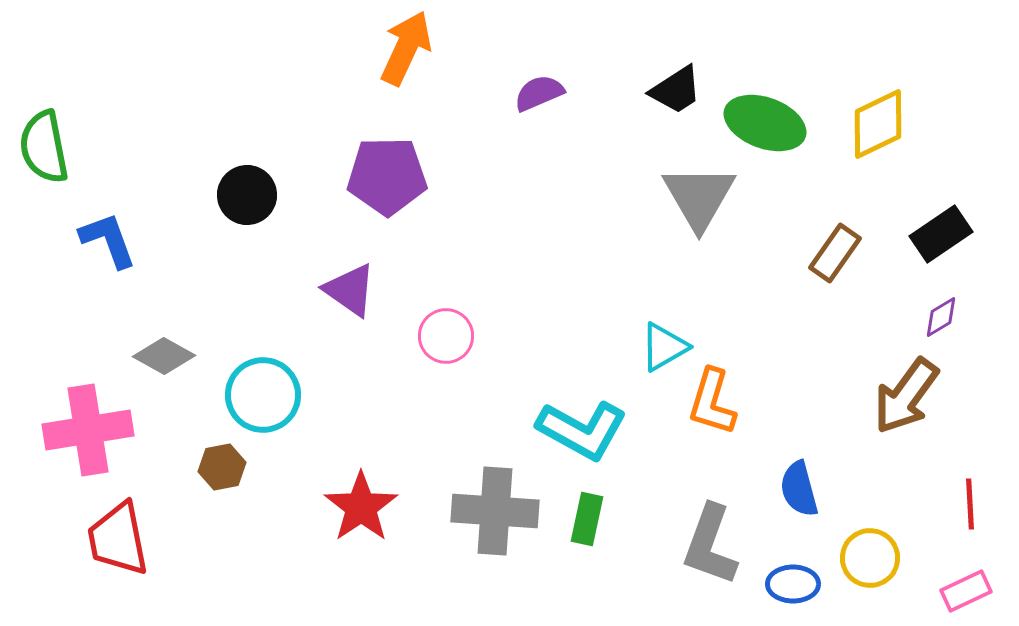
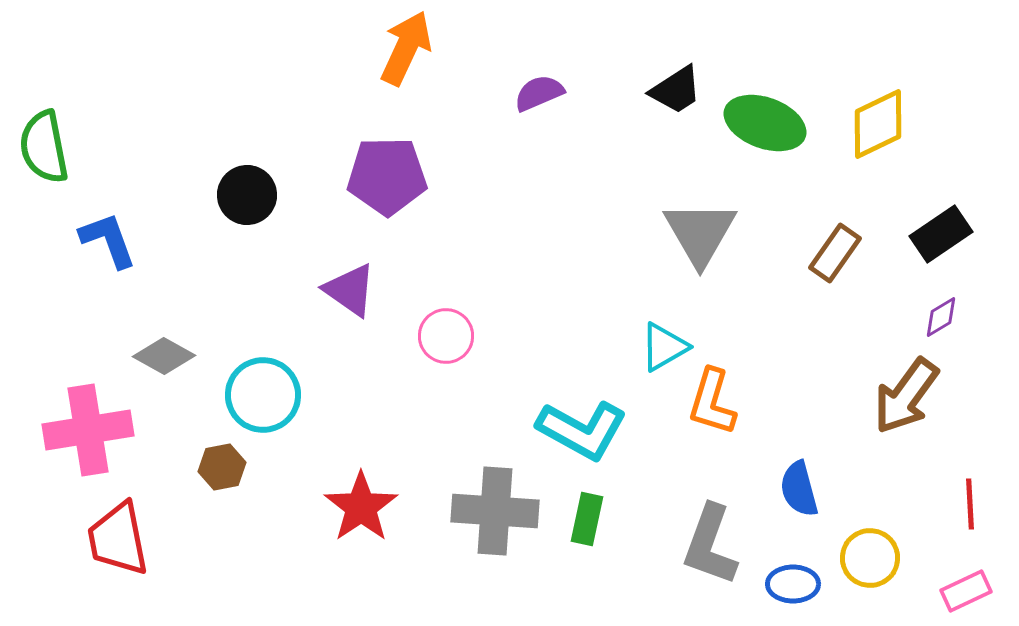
gray triangle: moved 1 px right, 36 px down
